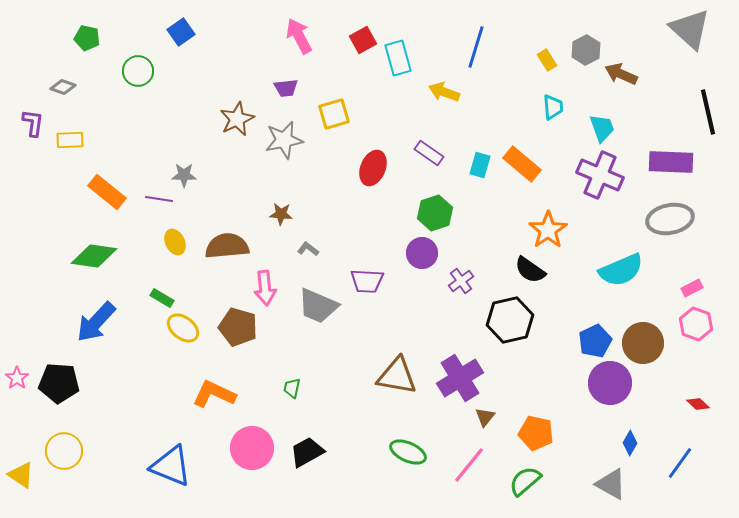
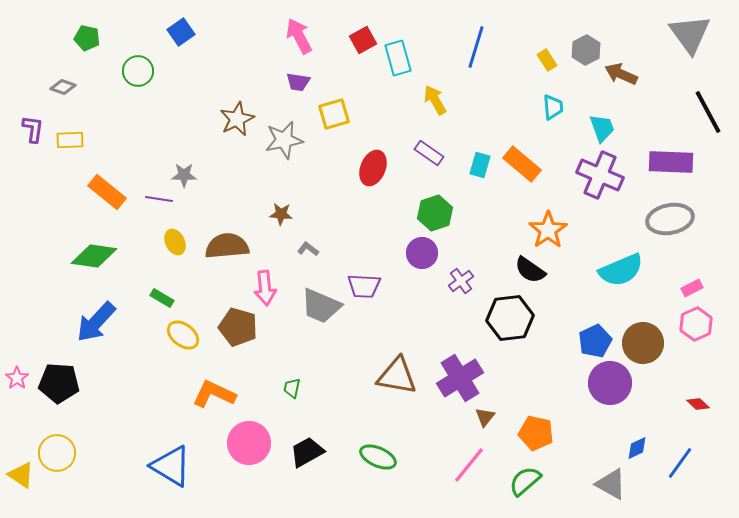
gray triangle at (690, 29): moved 5 px down; rotated 12 degrees clockwise
purple trapezoid at (286, 88): moved 12 px right, 6 px up; rotated 15 degrees clockwise
yellow arrow at (444, 92): moved 9 px left, 8 px down; rotated 40 degrees clockwise
black line at (708, 112): rotated 15 degrees counterclockwise
purple L-shape at (33, 123): moved 6 px down
purple trapezoid at (367, 281): moved 3 px left, 5 px down
gray trapezoid at (318, 306): moved 3 px right
black hexagon at (510, 320): moved 2 px up; rotated 6 degrees clockwise
pink hexagon at (696, 324): rotated 16 degrees clockwise
yellow ellipse at (183, 328): moved 7 px down
blue diamond at (630, 443): moved 7 px right, 5 px down; rotated 35 degrees clockwise
pink circle at (252, 448): moved 3 px left, 5 px up
yellow circle at (64, 451): moved 7 px left, 2 px down
green ellipse at (408, 452): moved 30 px left, 5 px down
blue triangle at (171, 466): rotated 9 degrees clockwise
